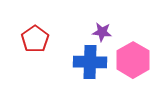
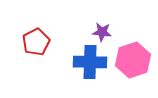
red pentagon: moved 1 px right, 3 px down; rotated 8 degrees clockwise
pink hexagon: rotated 12 degrees clockwise
